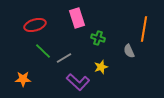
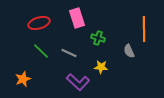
red ellipse: moved 4 px right, 2 px up
orange line: rotated 10 degrees counterclockwise
green line: moved 2 px left
gray line: moved 5 px right, 5 px up; rotated 56 degrees clockwise
yellow star: rotated 24 degrees clockwise
orange star: rotated 21 degrees counterclockwise
